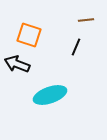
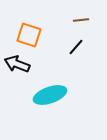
brown line: moved 5 px left
black line: rotated 18 degrees clockwise
